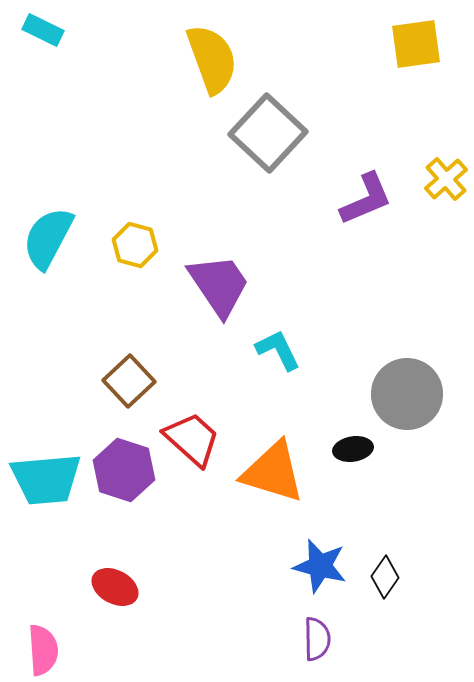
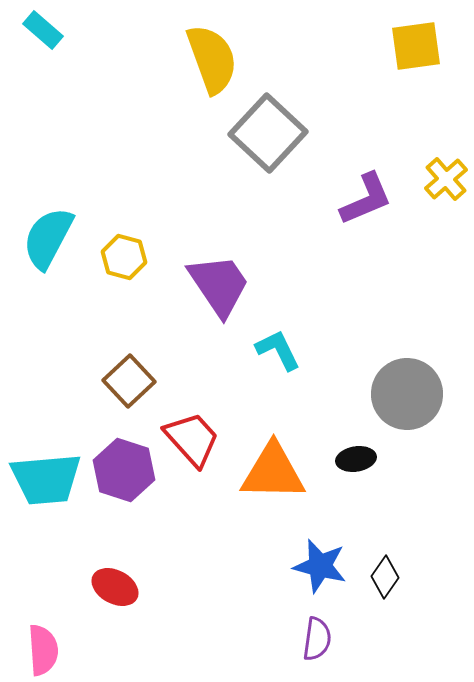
cyan rectangle: rotated 15 degrees clockwise
yellow square: moved 2 px down
yellow hexagon: moved 11 px left, 12 px down
red trapezoid: rotated 6 degrees clockwise
black ellipse: moved 3 px right, 10 px down
orange triangle: rotated 16 degrees counterclockwise
purple semicircle: rotated 9 degrees clockwise
